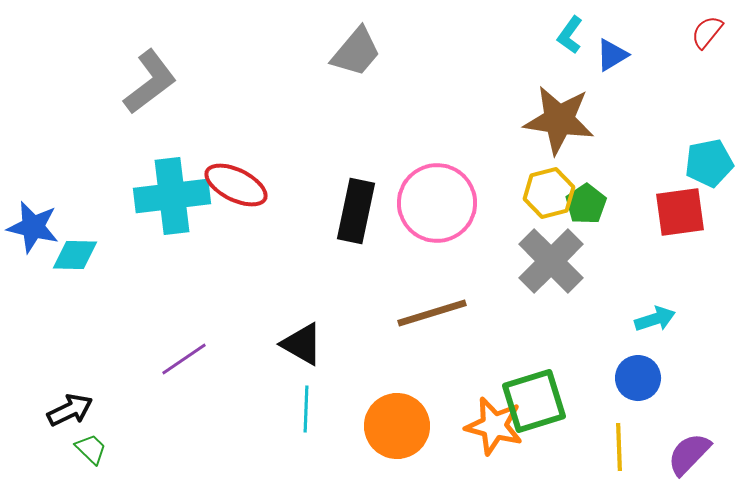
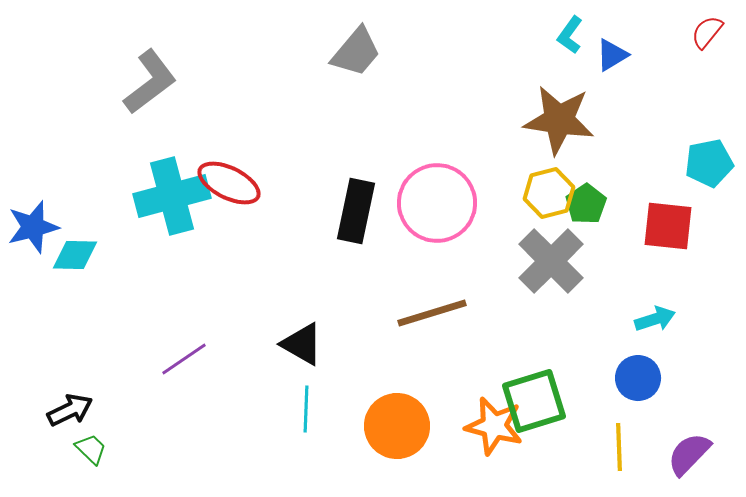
red ellipse: moved 7 px left, 2 px up
cyan cross: rotated 8 degrees counterclockwise
red square: moved 12 px left, 14 px down; rotated 14 degrees clockwise
blue star: rotated 28 degrees counterclockwise
